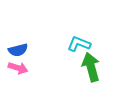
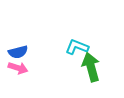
cyan L-shape: moved 2 px left, 3 px down
blue semicircle: moved 2 px down
